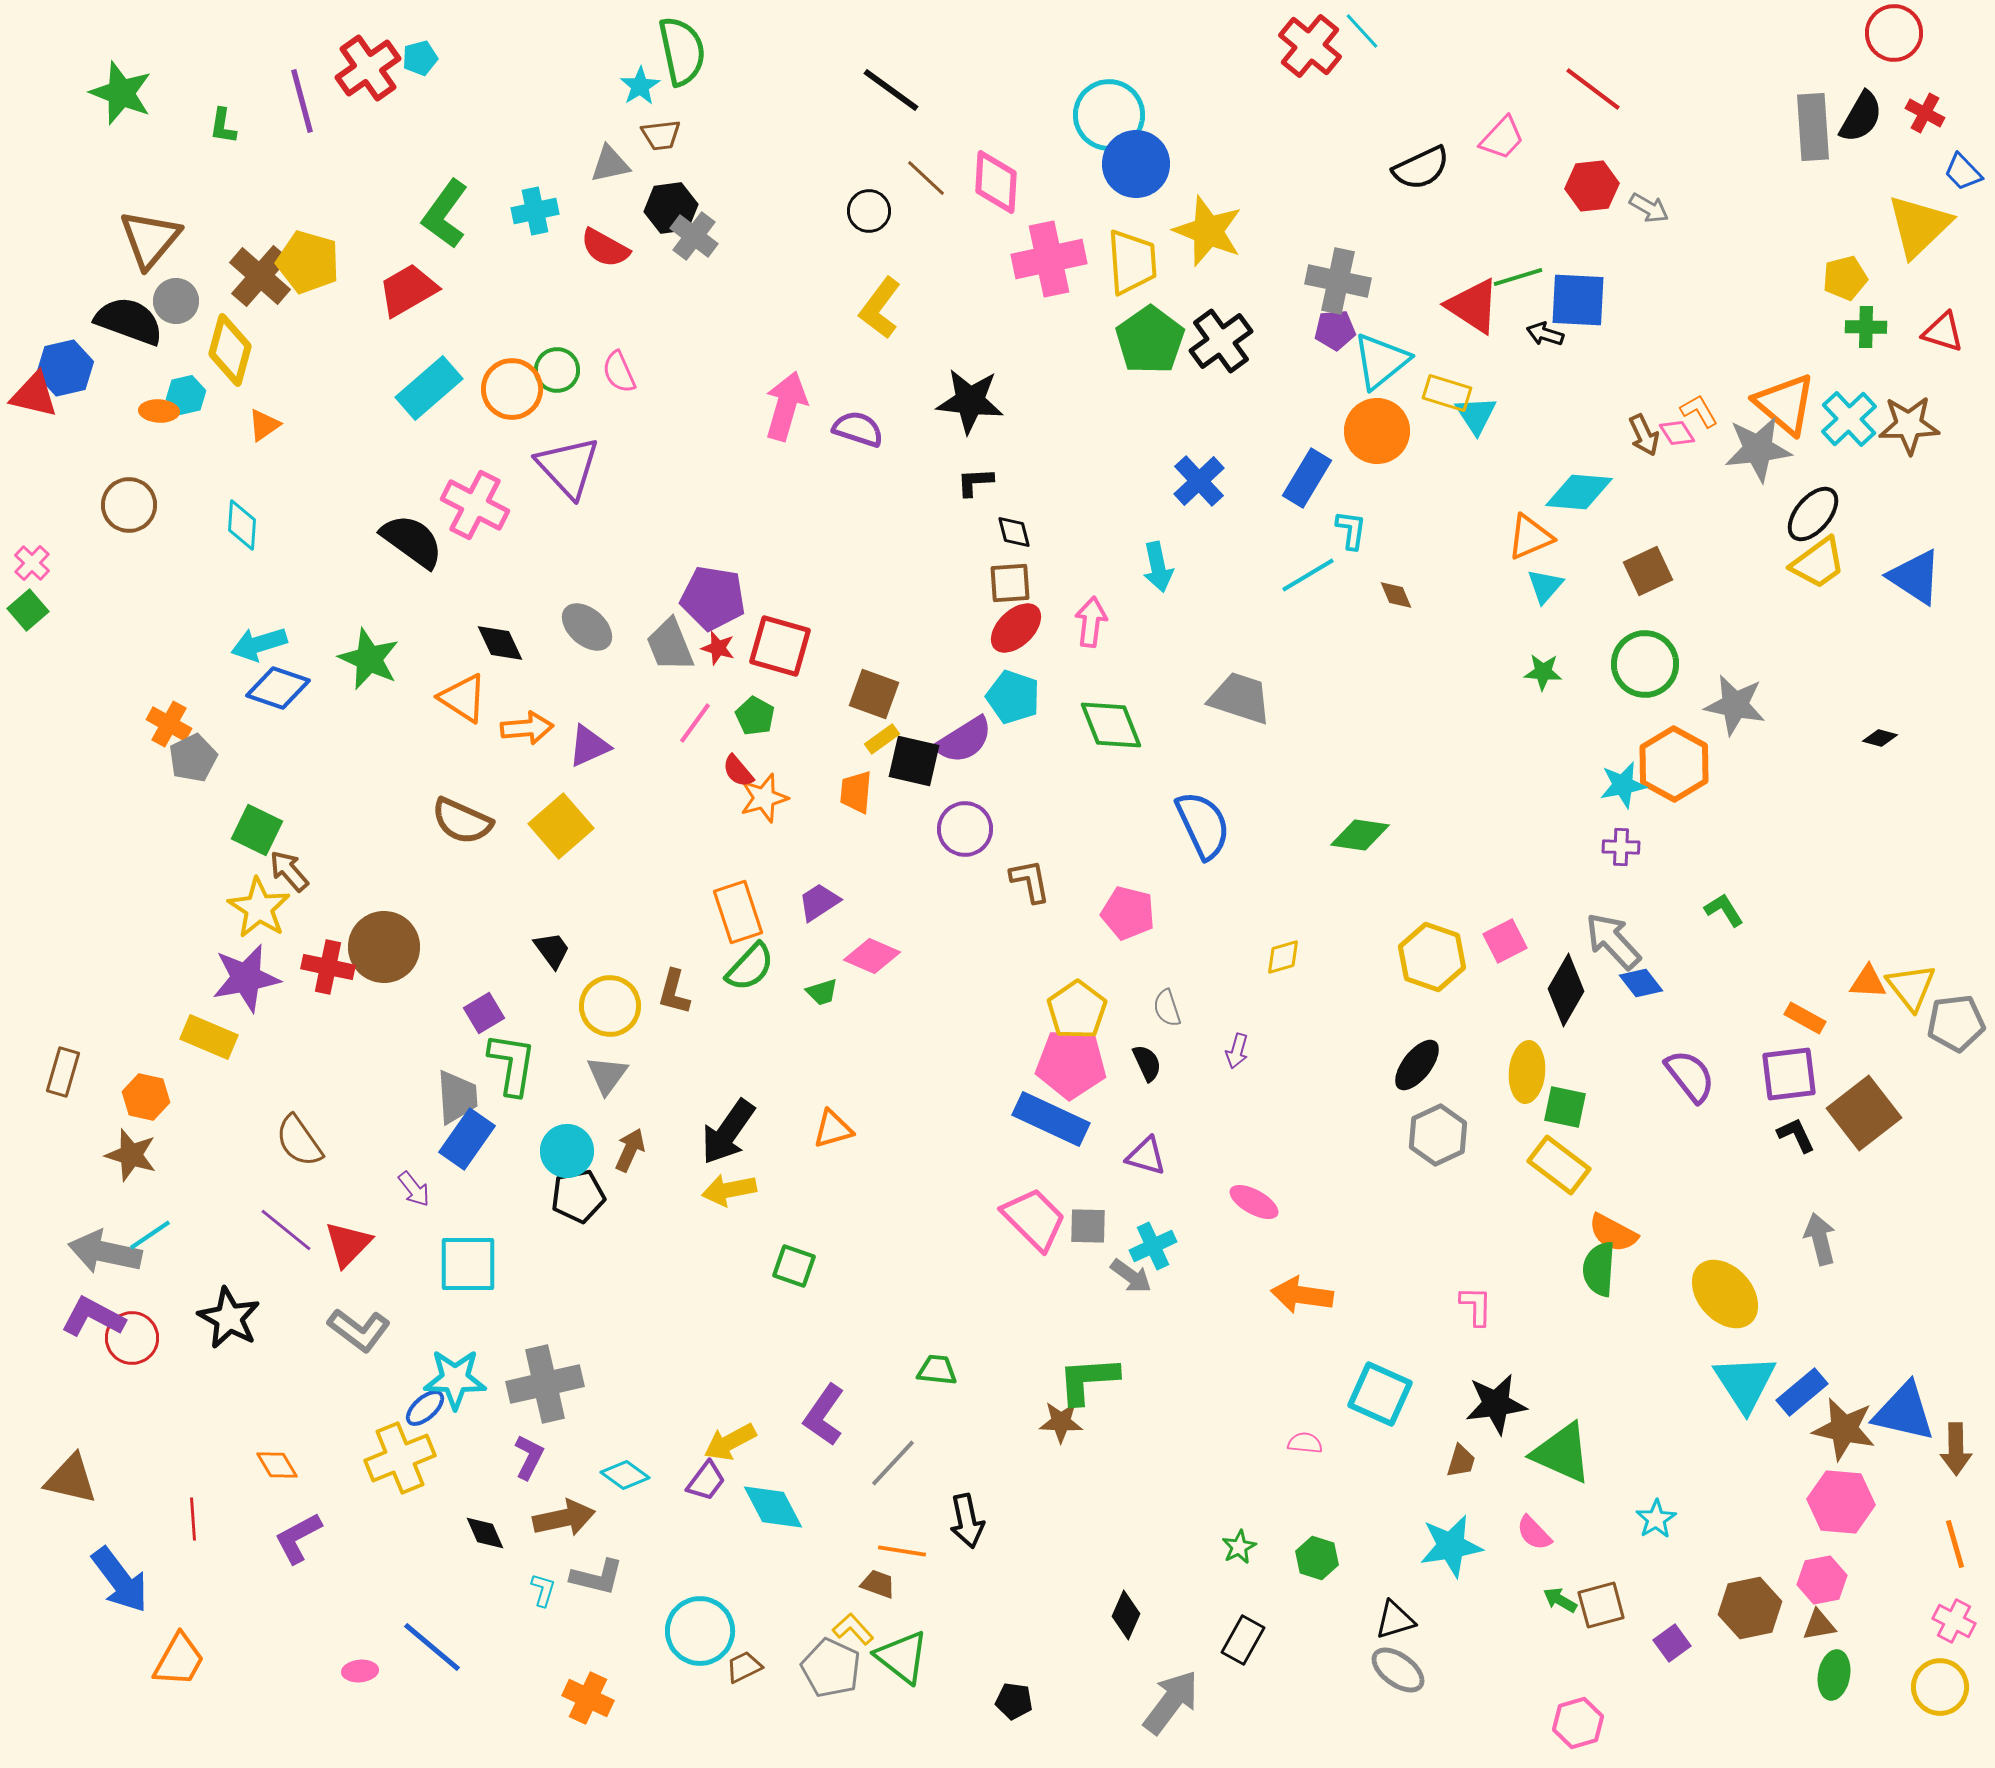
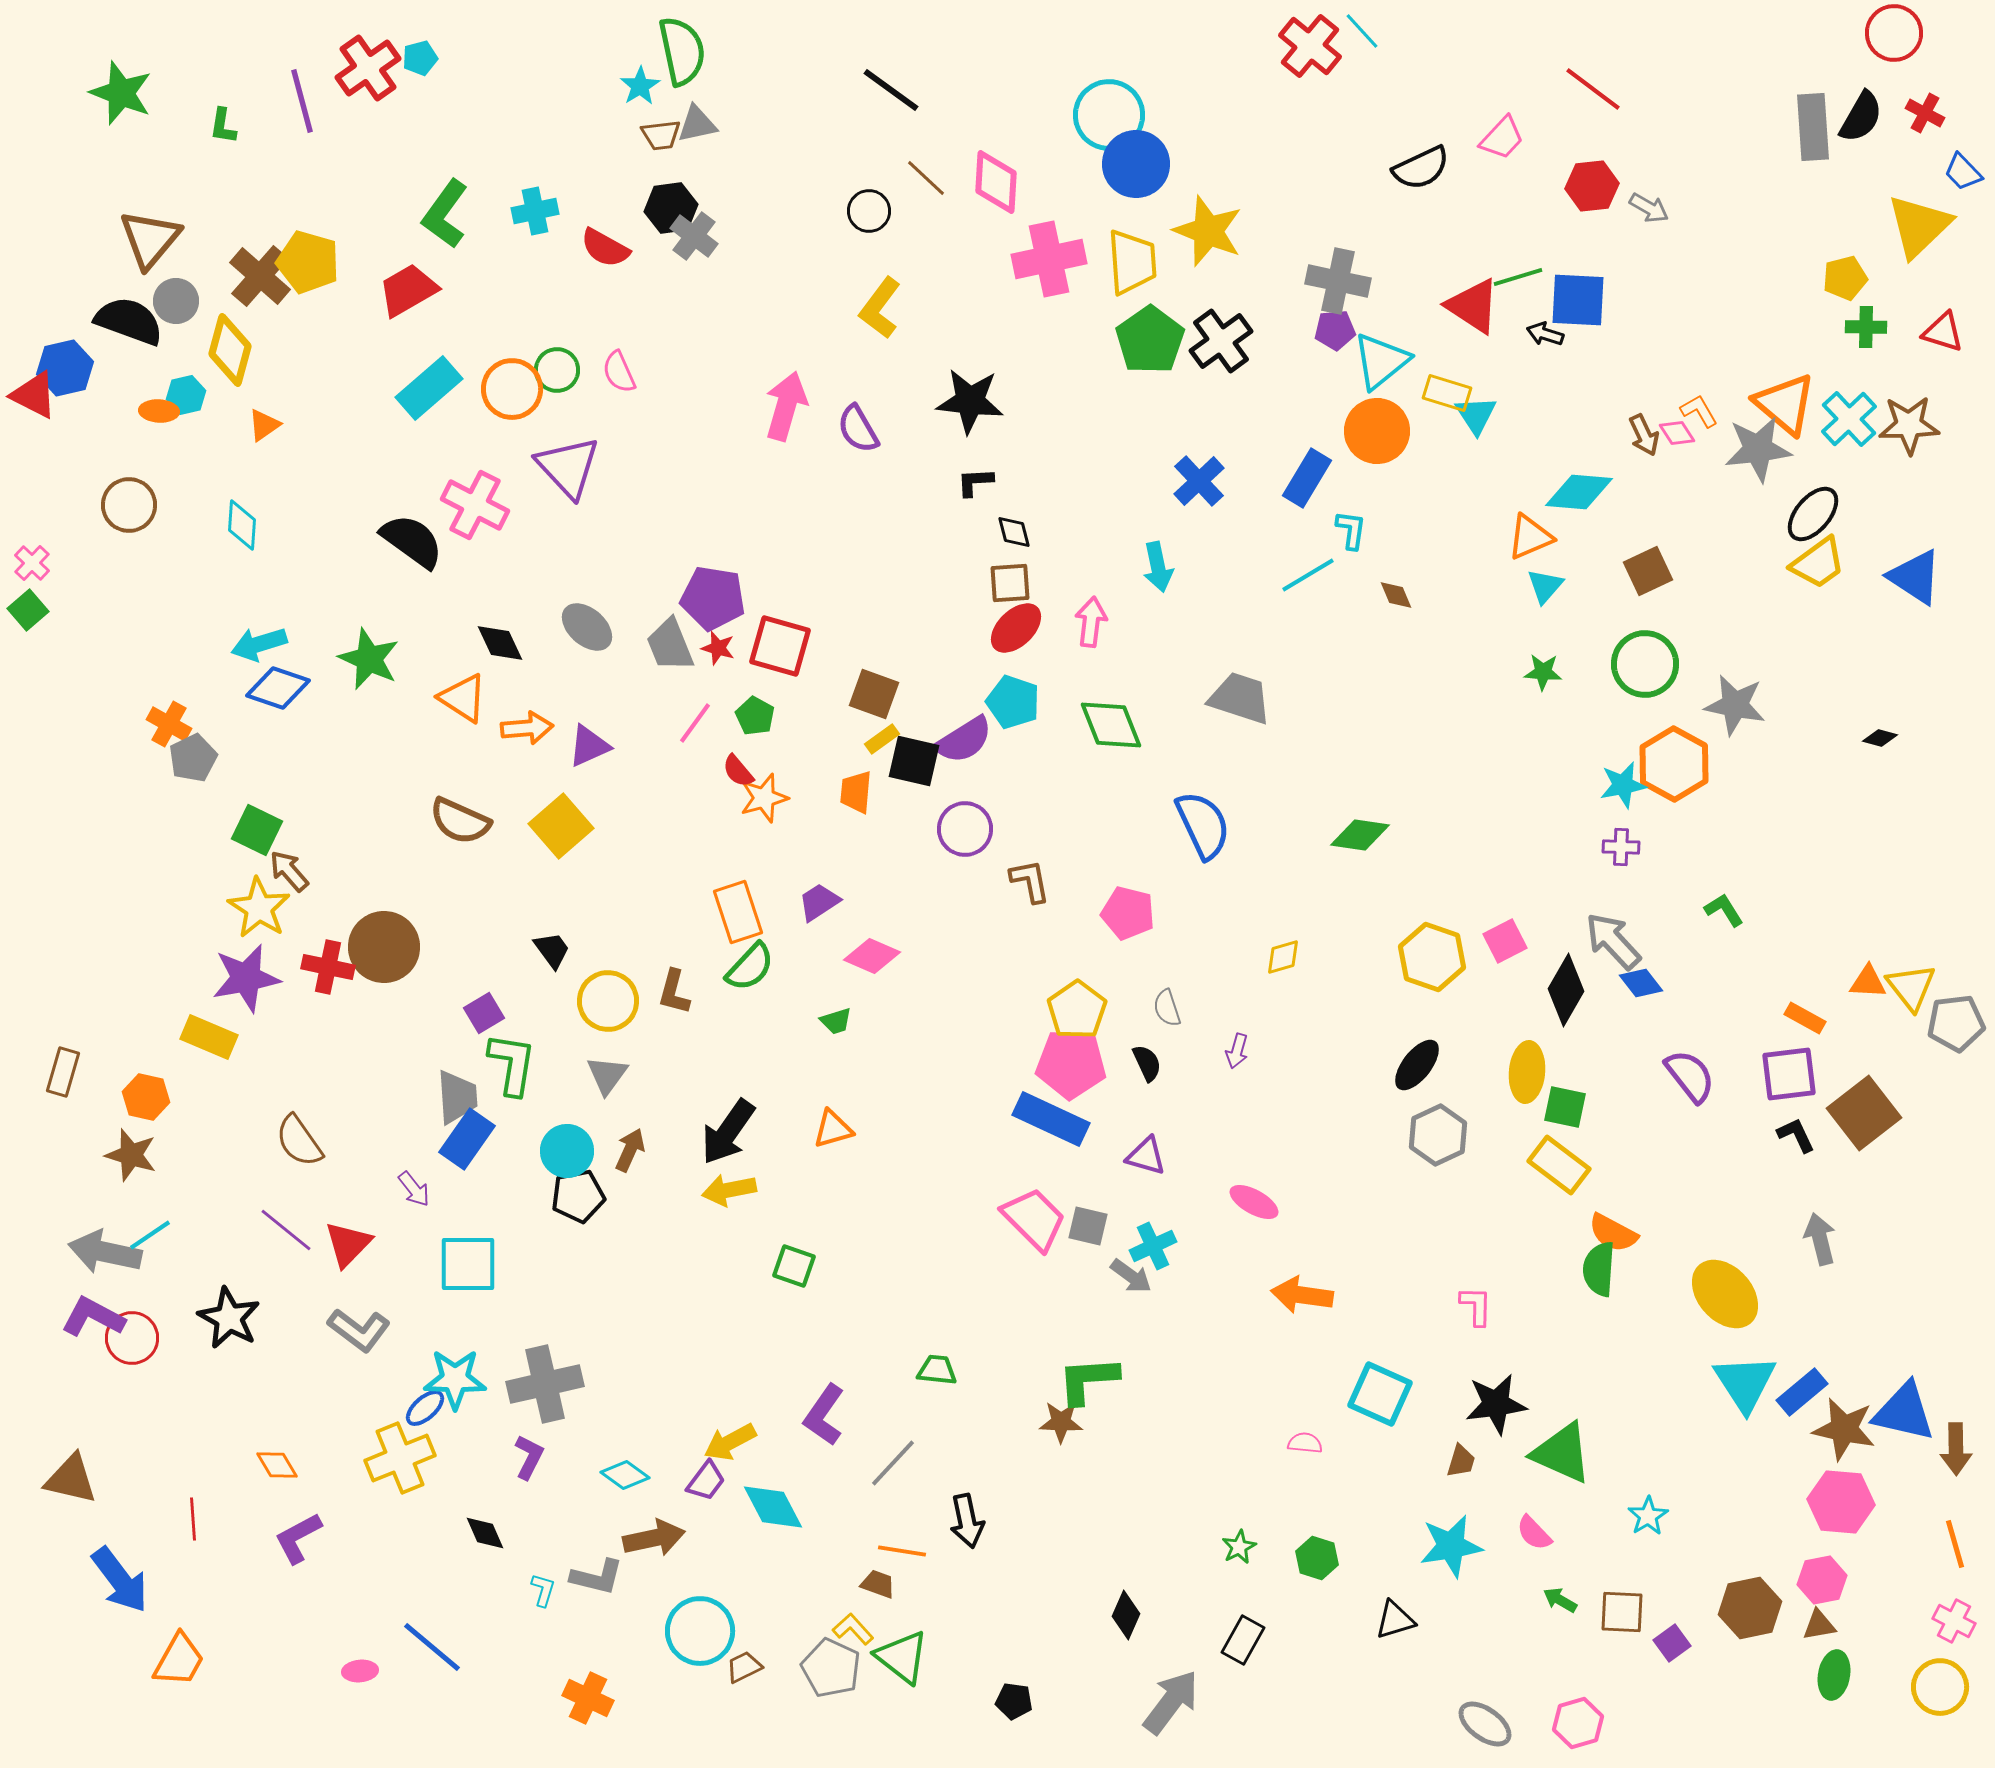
gray triangle at (610, 164): moved 87 px right, 40 px up
red triangle at (34, 395): rotated 14 degrees clockwise
purple semicircle at (858, 429): rotated 138 degrees counterclockwise
cyan pentagon at (1013, 697): moved 5 px down
brown semicircle at (462, 821): moved 2 px left
green trapezoid at (822, 992): moved 14 px right, 29 px down
yellow circle at (610, 1006): moved 2 px left, 5 px up
gray square at (1088, 1226): rotated 12 degrees clockwise
brown arrow at (564, 1518): moved 90 px right, 20 px down
cyan star at (1656, 1519): moved 8 px left, 3 px up
brown square at (1601, 1605): moved 21 px right, 7 px down; rotated 18 degrees clockwise
gray ellipse at (1398, 1670): moved 87 px right, 54 px down
